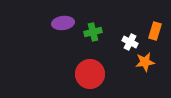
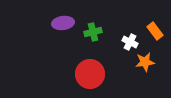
orange rectangle: rotated 54 degrees counterclockwise
